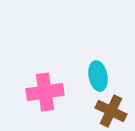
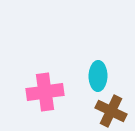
cyan ellipse: rotated 12 degrees clockwise
